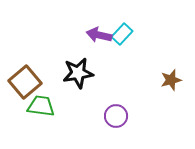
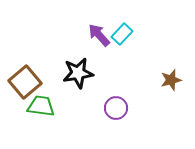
purple arrow: rotated 35 degrees clockwise
purple circle: moved 8 px up
